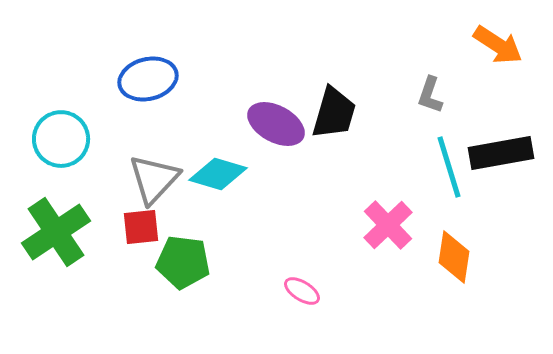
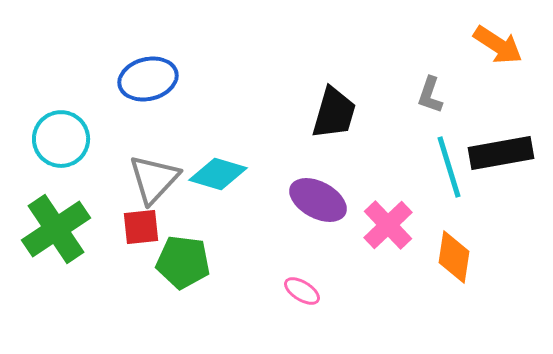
purple ellipse: moved 42 px right, 76 px down
green cross: moved 3 px up
